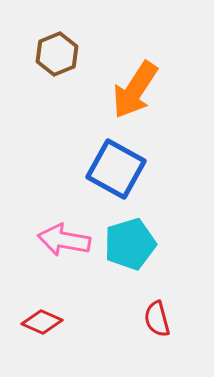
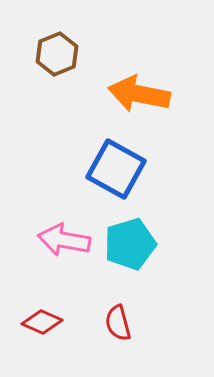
orange arrow: moved 4 px right, 4 px down; rotated 68 degrees clockwise
red semicircle: moved 39 px left, 4 px down
